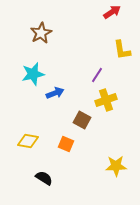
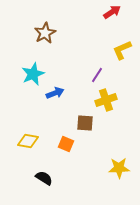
brown star: moved 4 px right
yellow L-shape: rotated 75 degrees clockwise
cyan star: rotated 10 degrees counterclockwise
brown square: moved 3 px right, 3 px down; rotated 24 degrees counterclockwise
yellow star: moved 3 px right, 2 px down
